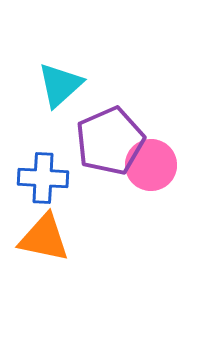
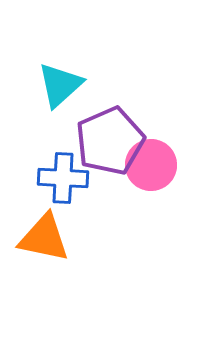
blue cross: moved 20 px right
